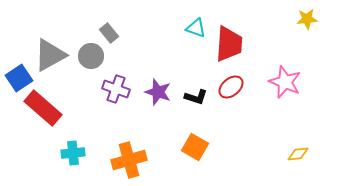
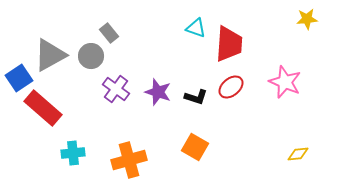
purple cross: rotated 16 degrees clockwise
